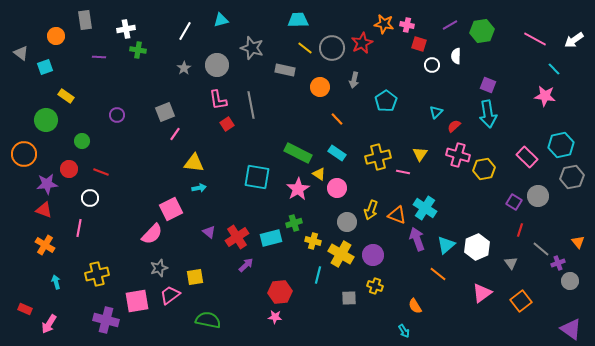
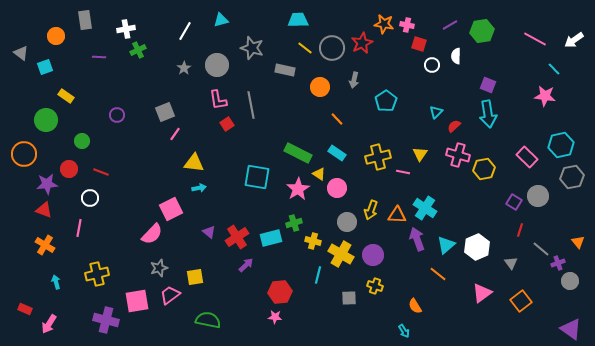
green cross at (138, 50): rotated 35 degrees counterclockwise
orange triangle at (397, 215): rotated 18 degrees counterclockwise
